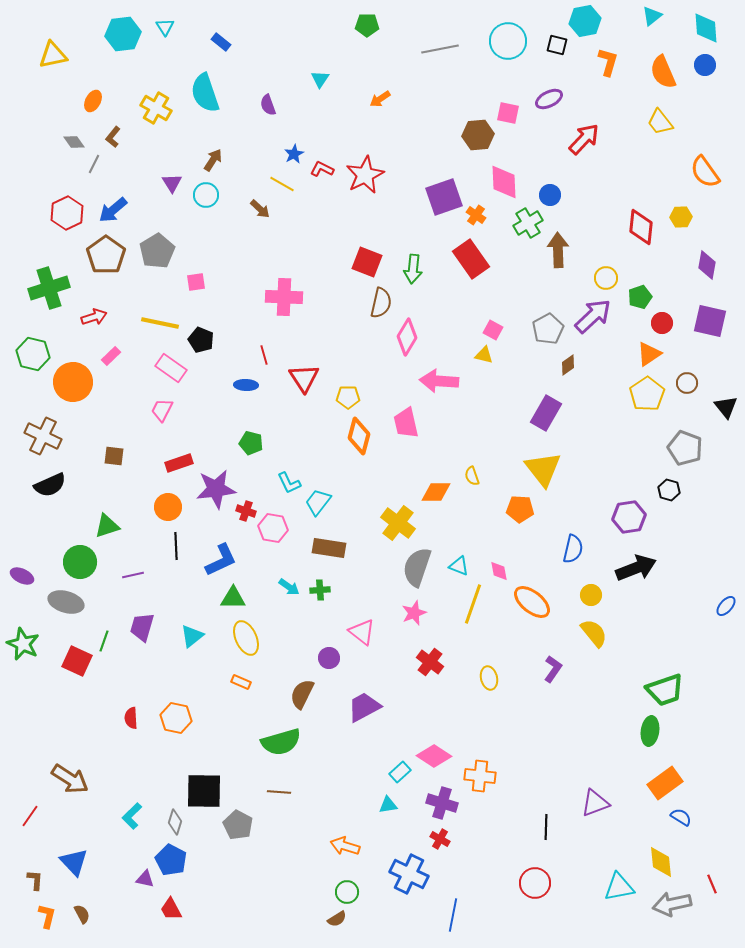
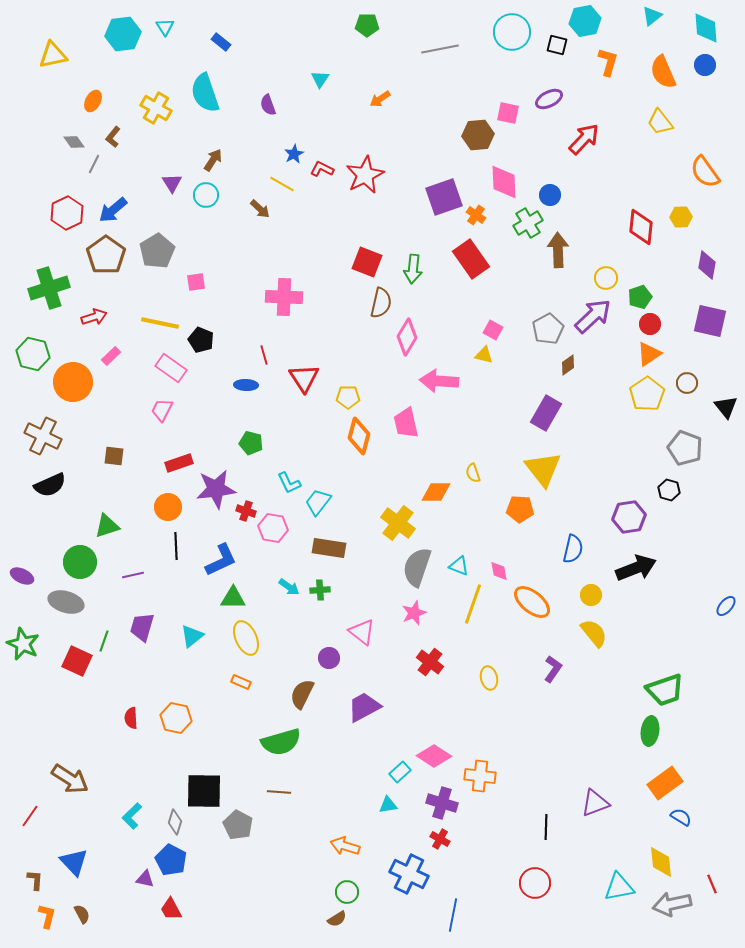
cyan circle at (508, 41): moved 4 px right, 9 px up
red circle at (662, 323): moved 12 px left, 1 px down
yellow semicircle at (472, 476): moved 1 px right, 3 px up
